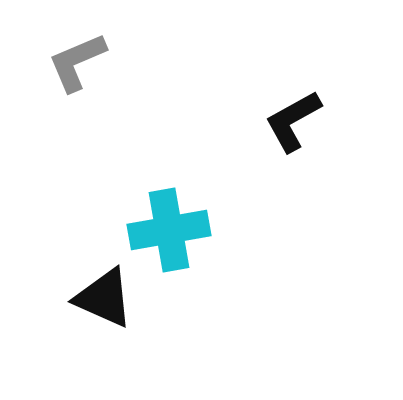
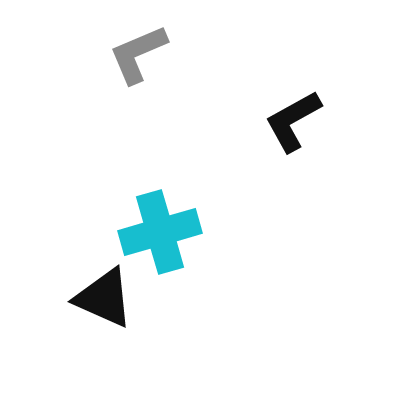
gray L-shape: moved 61 px right, 8 px up
cyan cross: moved 9 px left, 2 px down; rotated 6 degrees counterclockwise
